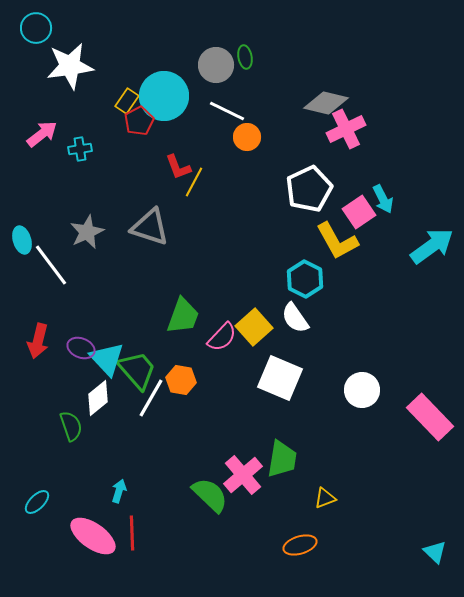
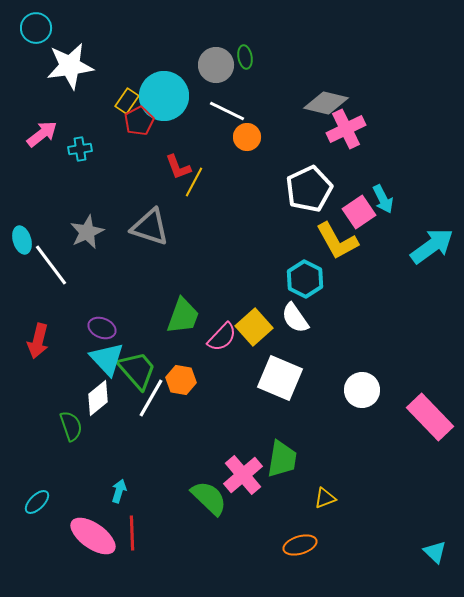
purple ellipse at (81, 348): moved 21 px right, 20 px up
green semicircle at (210, 495): moved 1 px left, 3 px down
